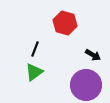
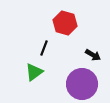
black line: moved 9 px right, 1 px up
purple circle: moved 4 px left, 1 px up
